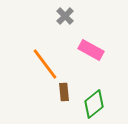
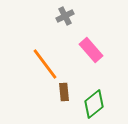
gray cross: rotated 18 degrees clockwise
pink rectangle: rotated 20 degrees clockwise
